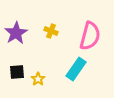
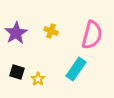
pink semicircle: moved 2 px right, 1 px up
black square: rotated 21 degrees clockwise
